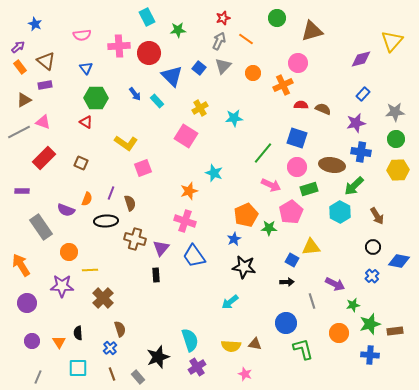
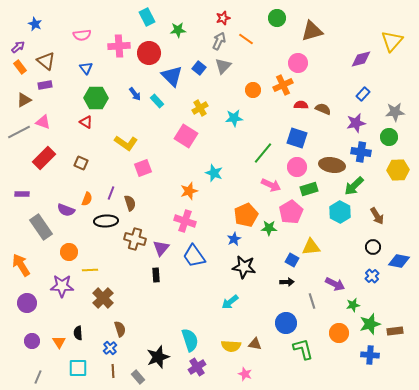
orange circle at (253, 73): moved 17 px down
green circle at (396, 139): moved 7 px left, 2 px up
purple rectangle at (22, 191): moved 3 px down
brown line at (112, 374): moved 1 px right, 3 px up; rotated 16 degrees clockwise
